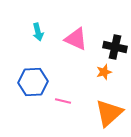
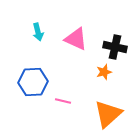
orange triangle: moved 1 px left, 1 px down
